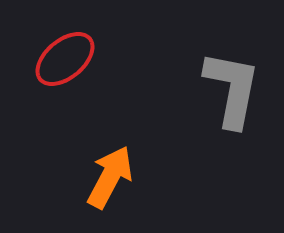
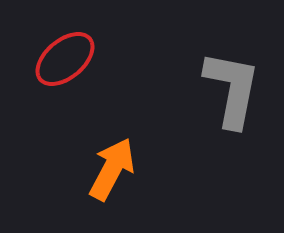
orange arrow: moved 2 px right, 8 px up
